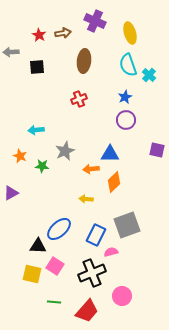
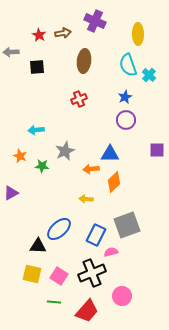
yellow ellipse: moved 8 px right, 1 px down; rotated 15 degrees clockwise
purple square: rotated 14 degrees counterclockwise
pink square: moved 4 px right, 10 px down
